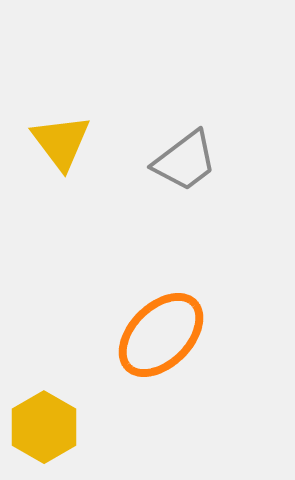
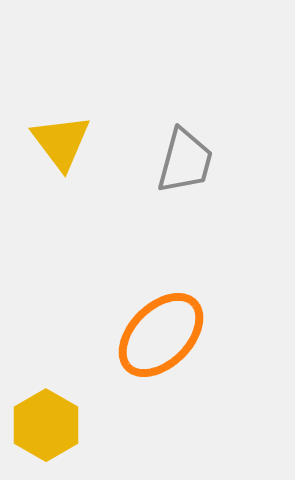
gray trapezoid: rotated 38 degrees counterclockwise
yellow hexagon: moved 2 px right, 2 px up
